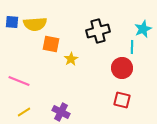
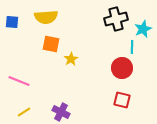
yellow semicircle: moved 11 px right, 7 px up
black cross: moved 18 px right, 12 px up
